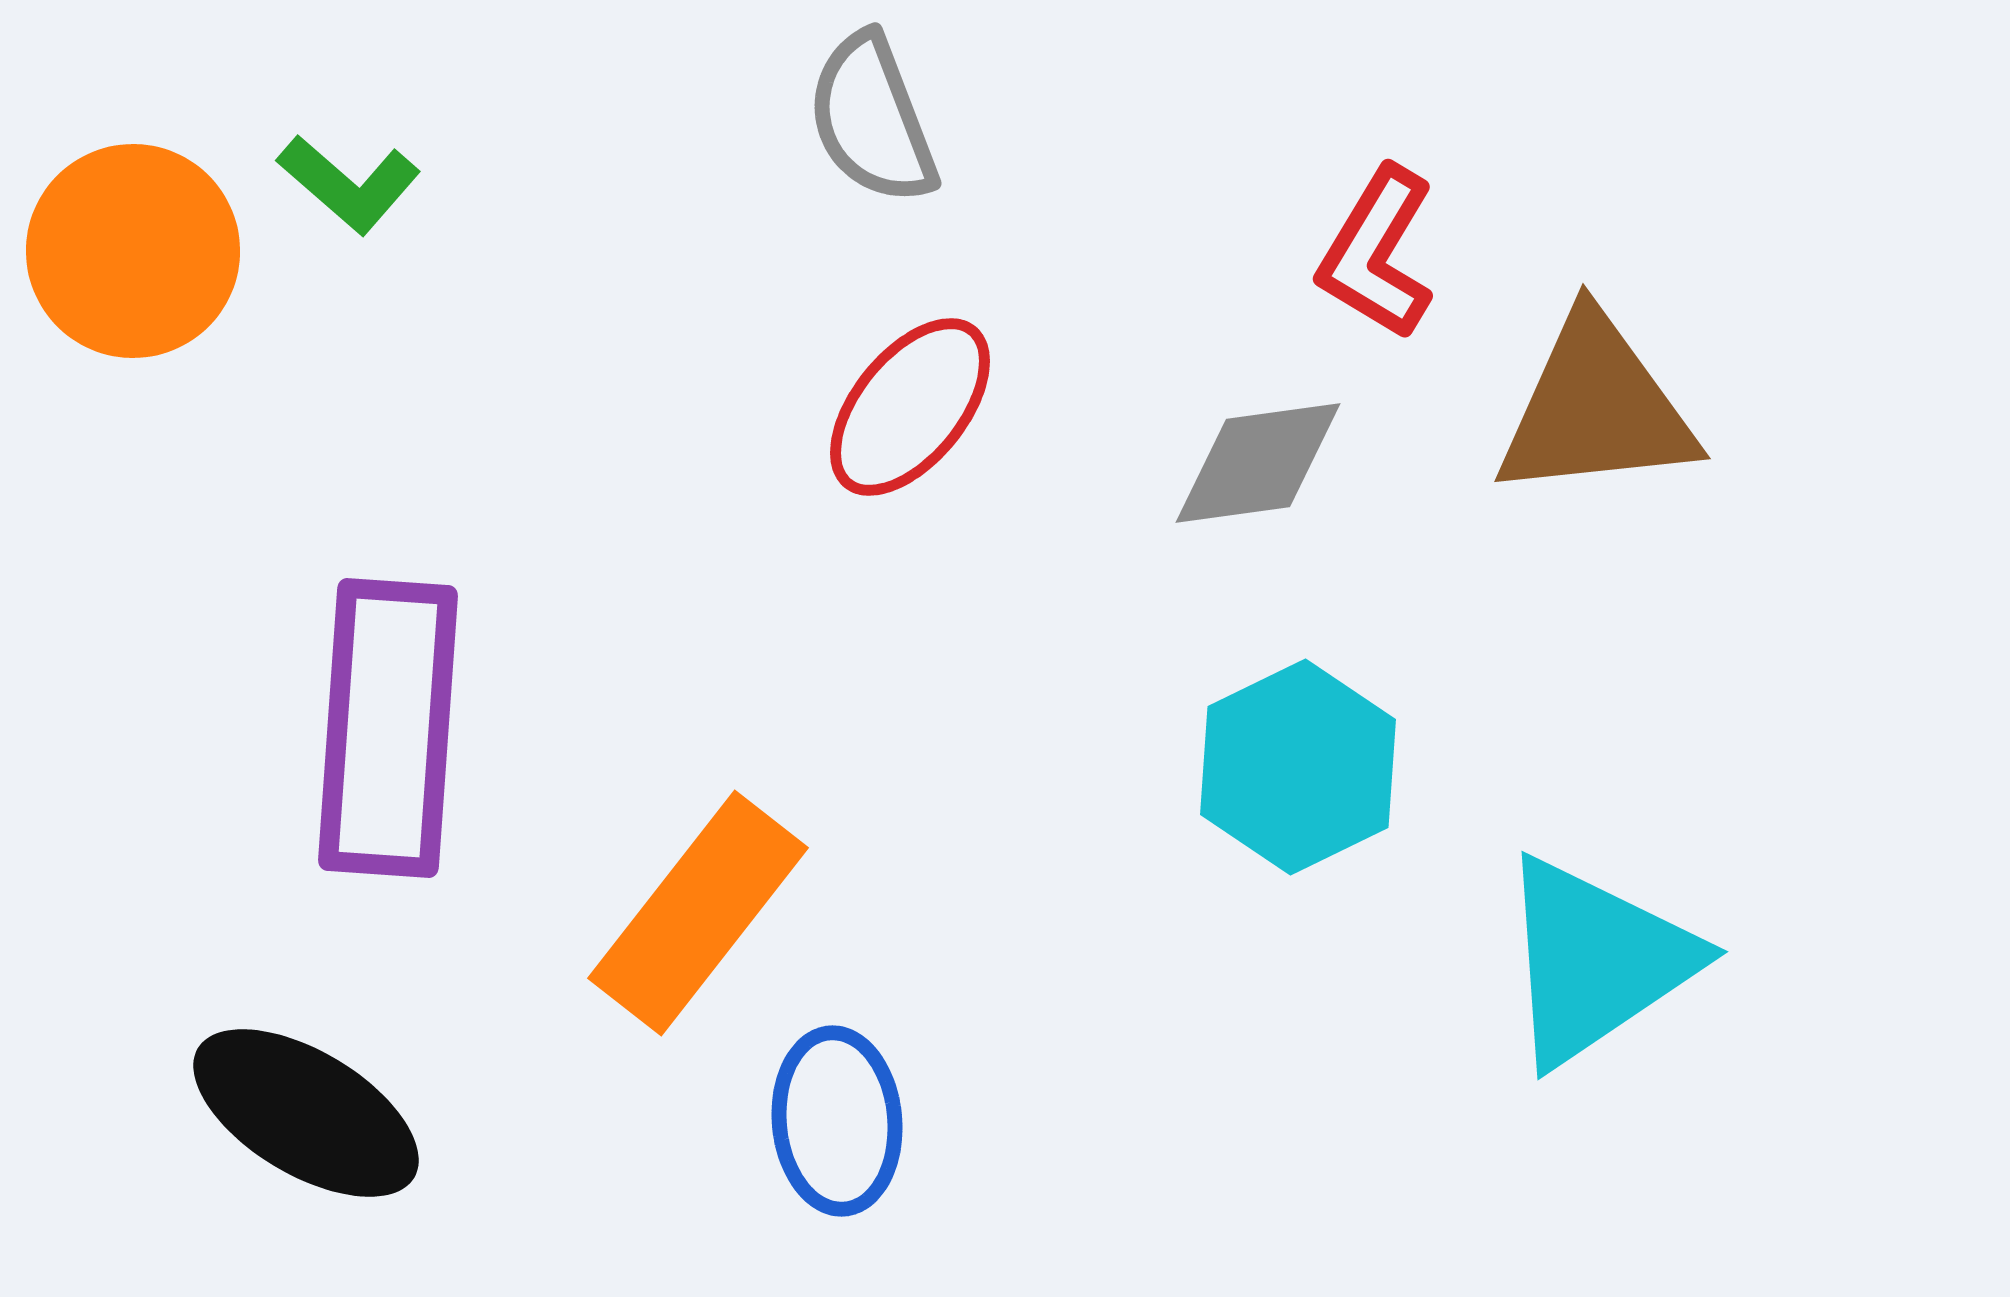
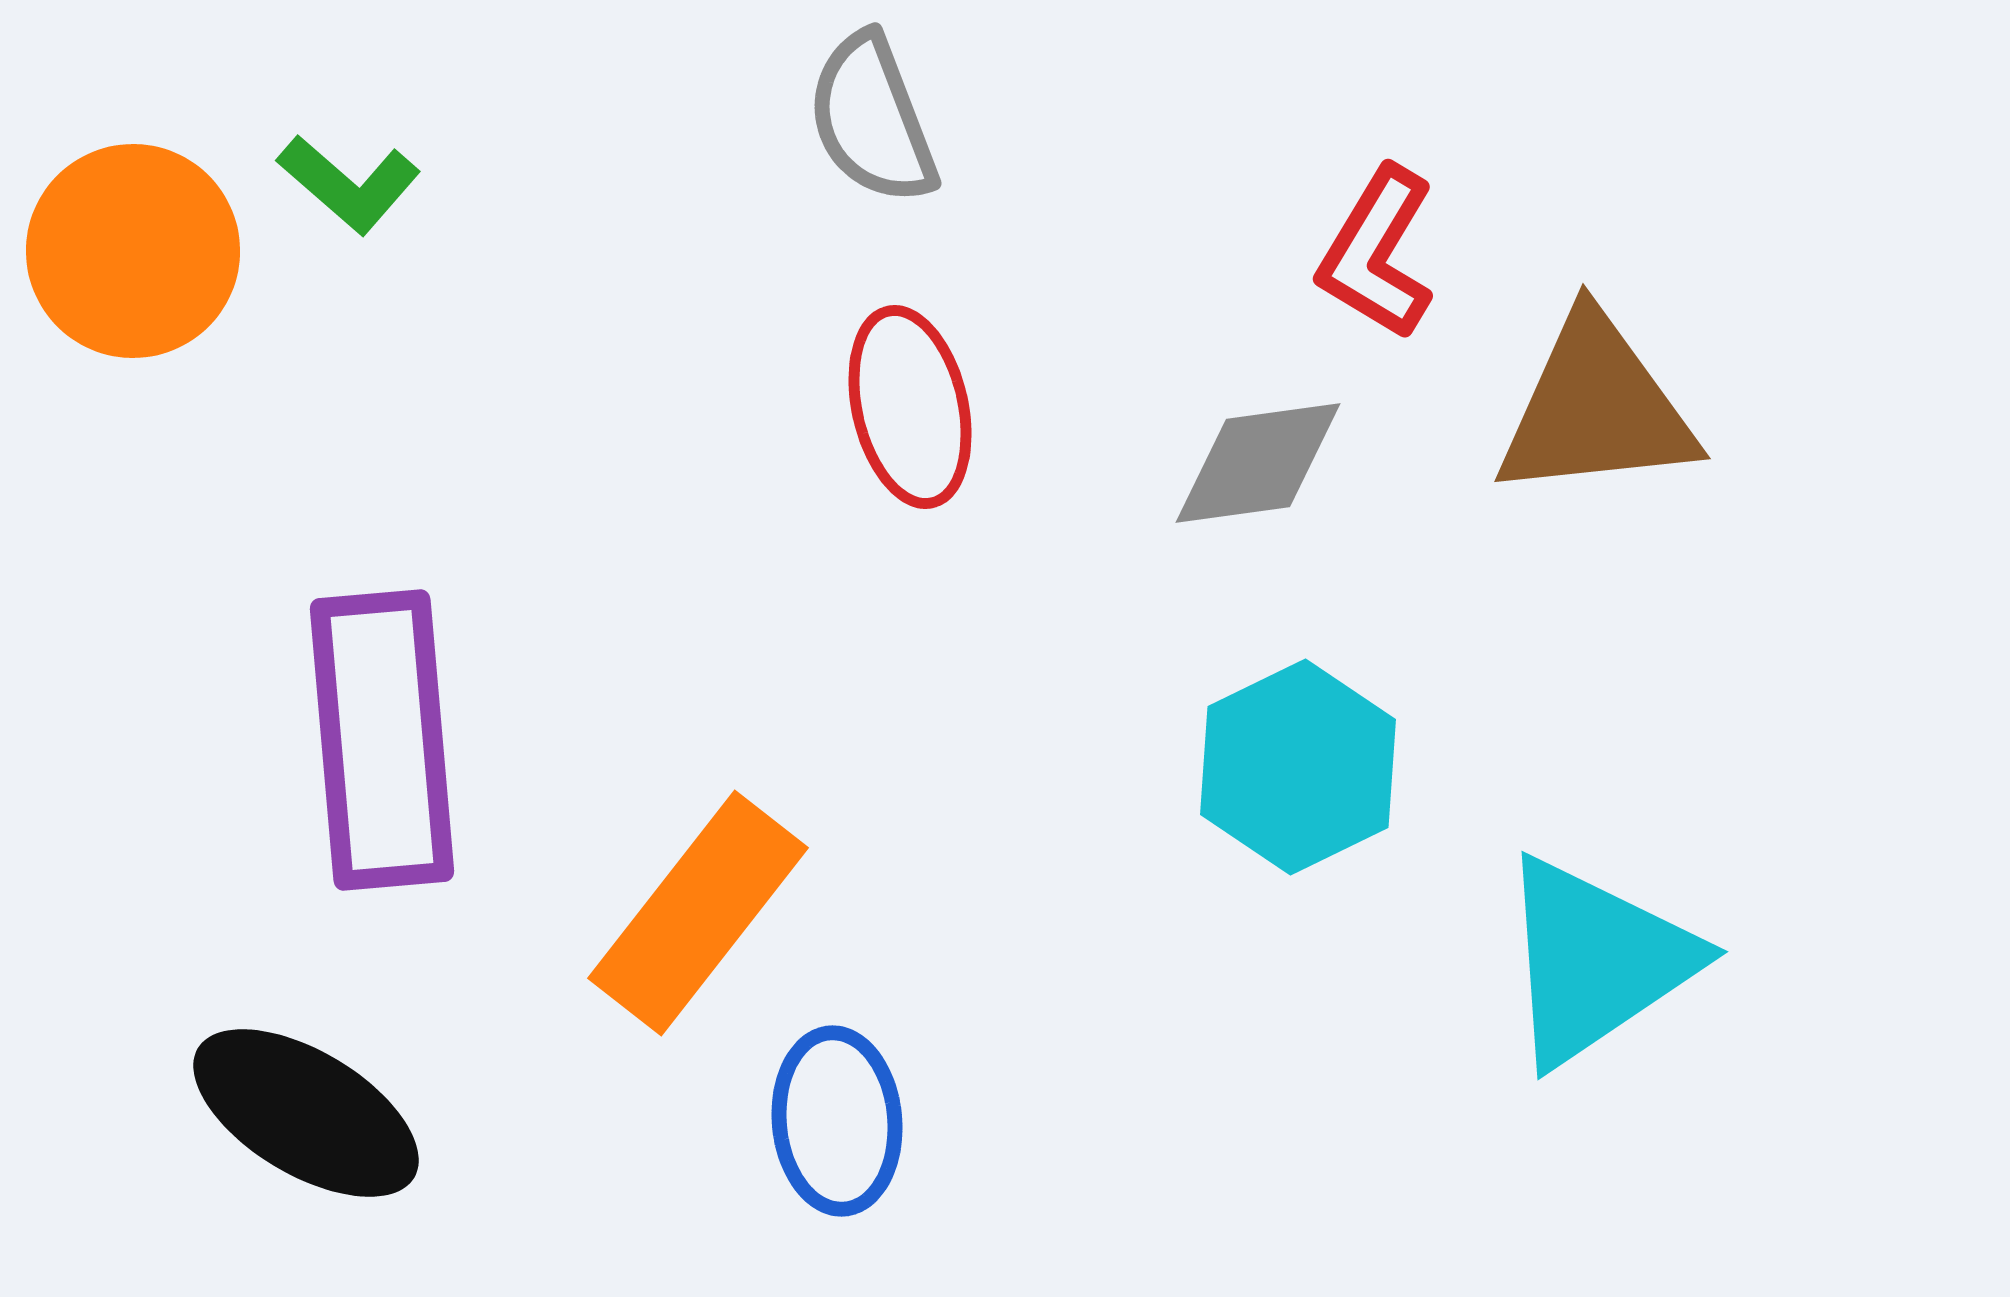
red ellipse: rotated 52 degrees counterclockwise
purple rectangle: moved 6 px left, 12 px down; rotated 9 degrees counterclockwise
